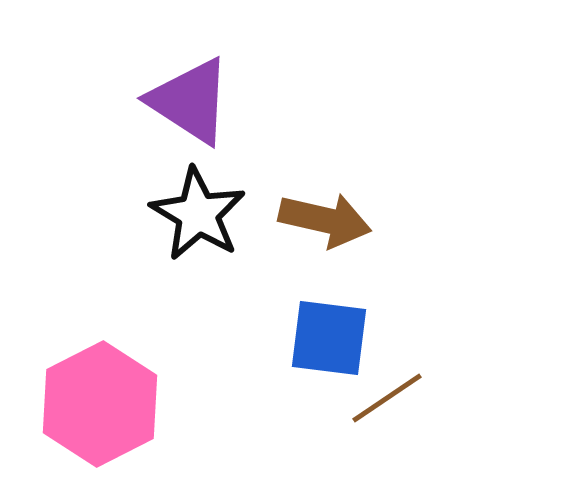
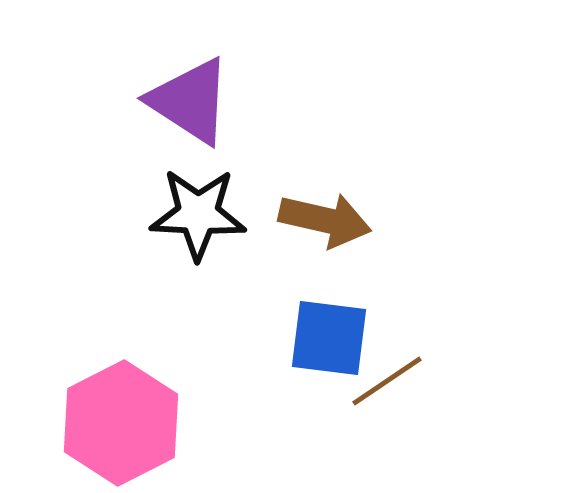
black star: rotated 28 degrees counterclockwise
brown line: moved 17 px up
pink hexagon: moved 21 px right, 19 px down
